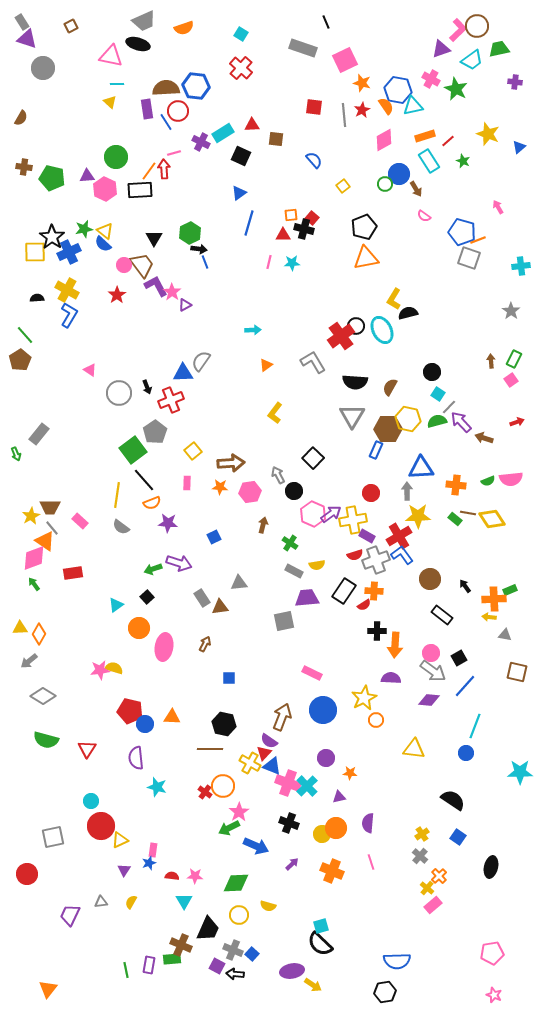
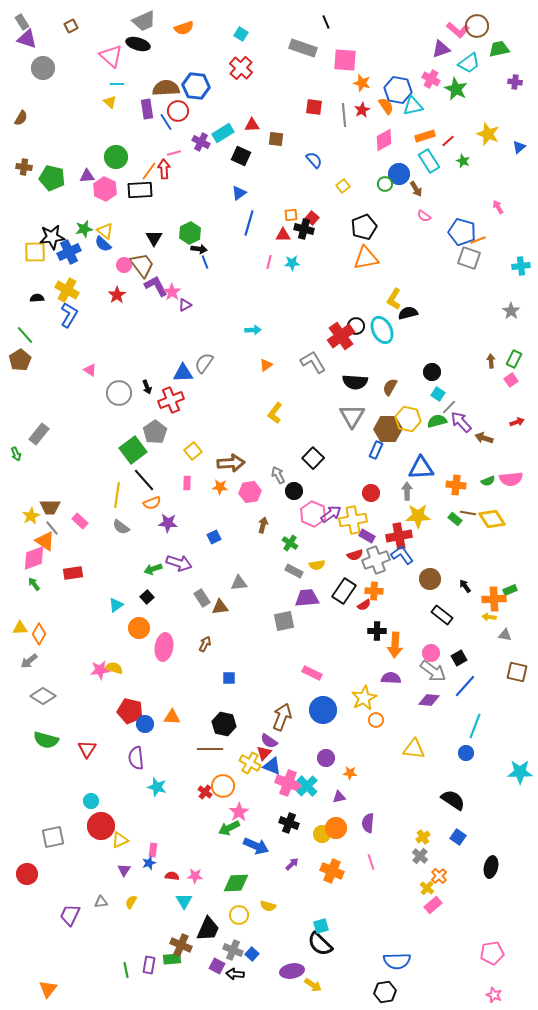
pink L-shape at (458, 30): rotated 85 degrees clockwise
pink triangle at (111, 56): rotated 30 degrees clockwise
pink square at (345, 60): rotated 30 degrees clockwise
cyan trapezoid at (472, 60): moved 3 px left, 3 px down
black star at (52, 237): rotated 30 degrees clockwise
gray semicircle at (201, 361): moved 3 px right, 2 px down
red cross at (399, 536): rotated 20 degrees clockwise
yellow cross at (422, 834): moved 1 px right, 3 px down
